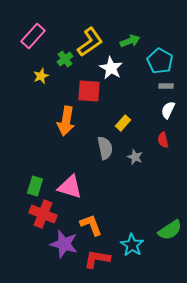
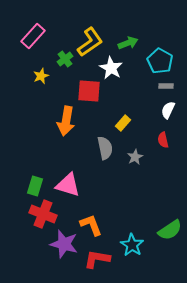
green arrow: moved 2 px left, 2 px down
gray star: rotated 21 degrees clockwise
pink triangle: moved 2 px left, 2 px up
